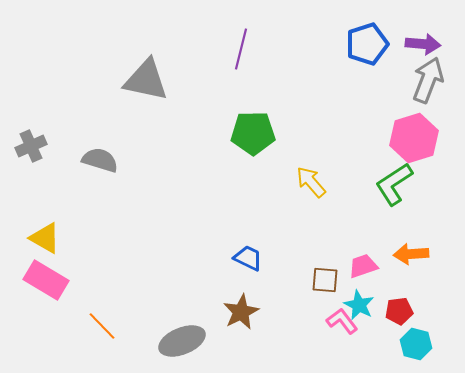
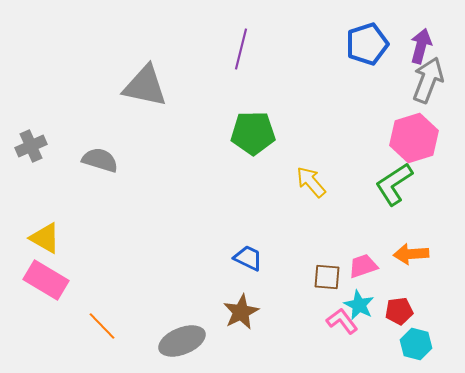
purple arrow: moved 2 px left, 2 px down; rotated 80 degrees counterclockwise
gray triangle: moved 1 px left, 6 px down
brown square: moved 2 px right, 3 px up
